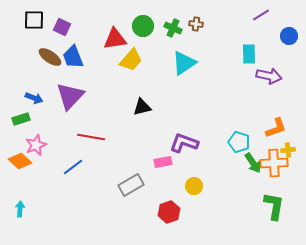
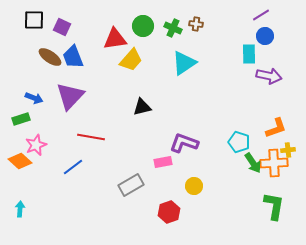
blue circle: moved 24 px left
